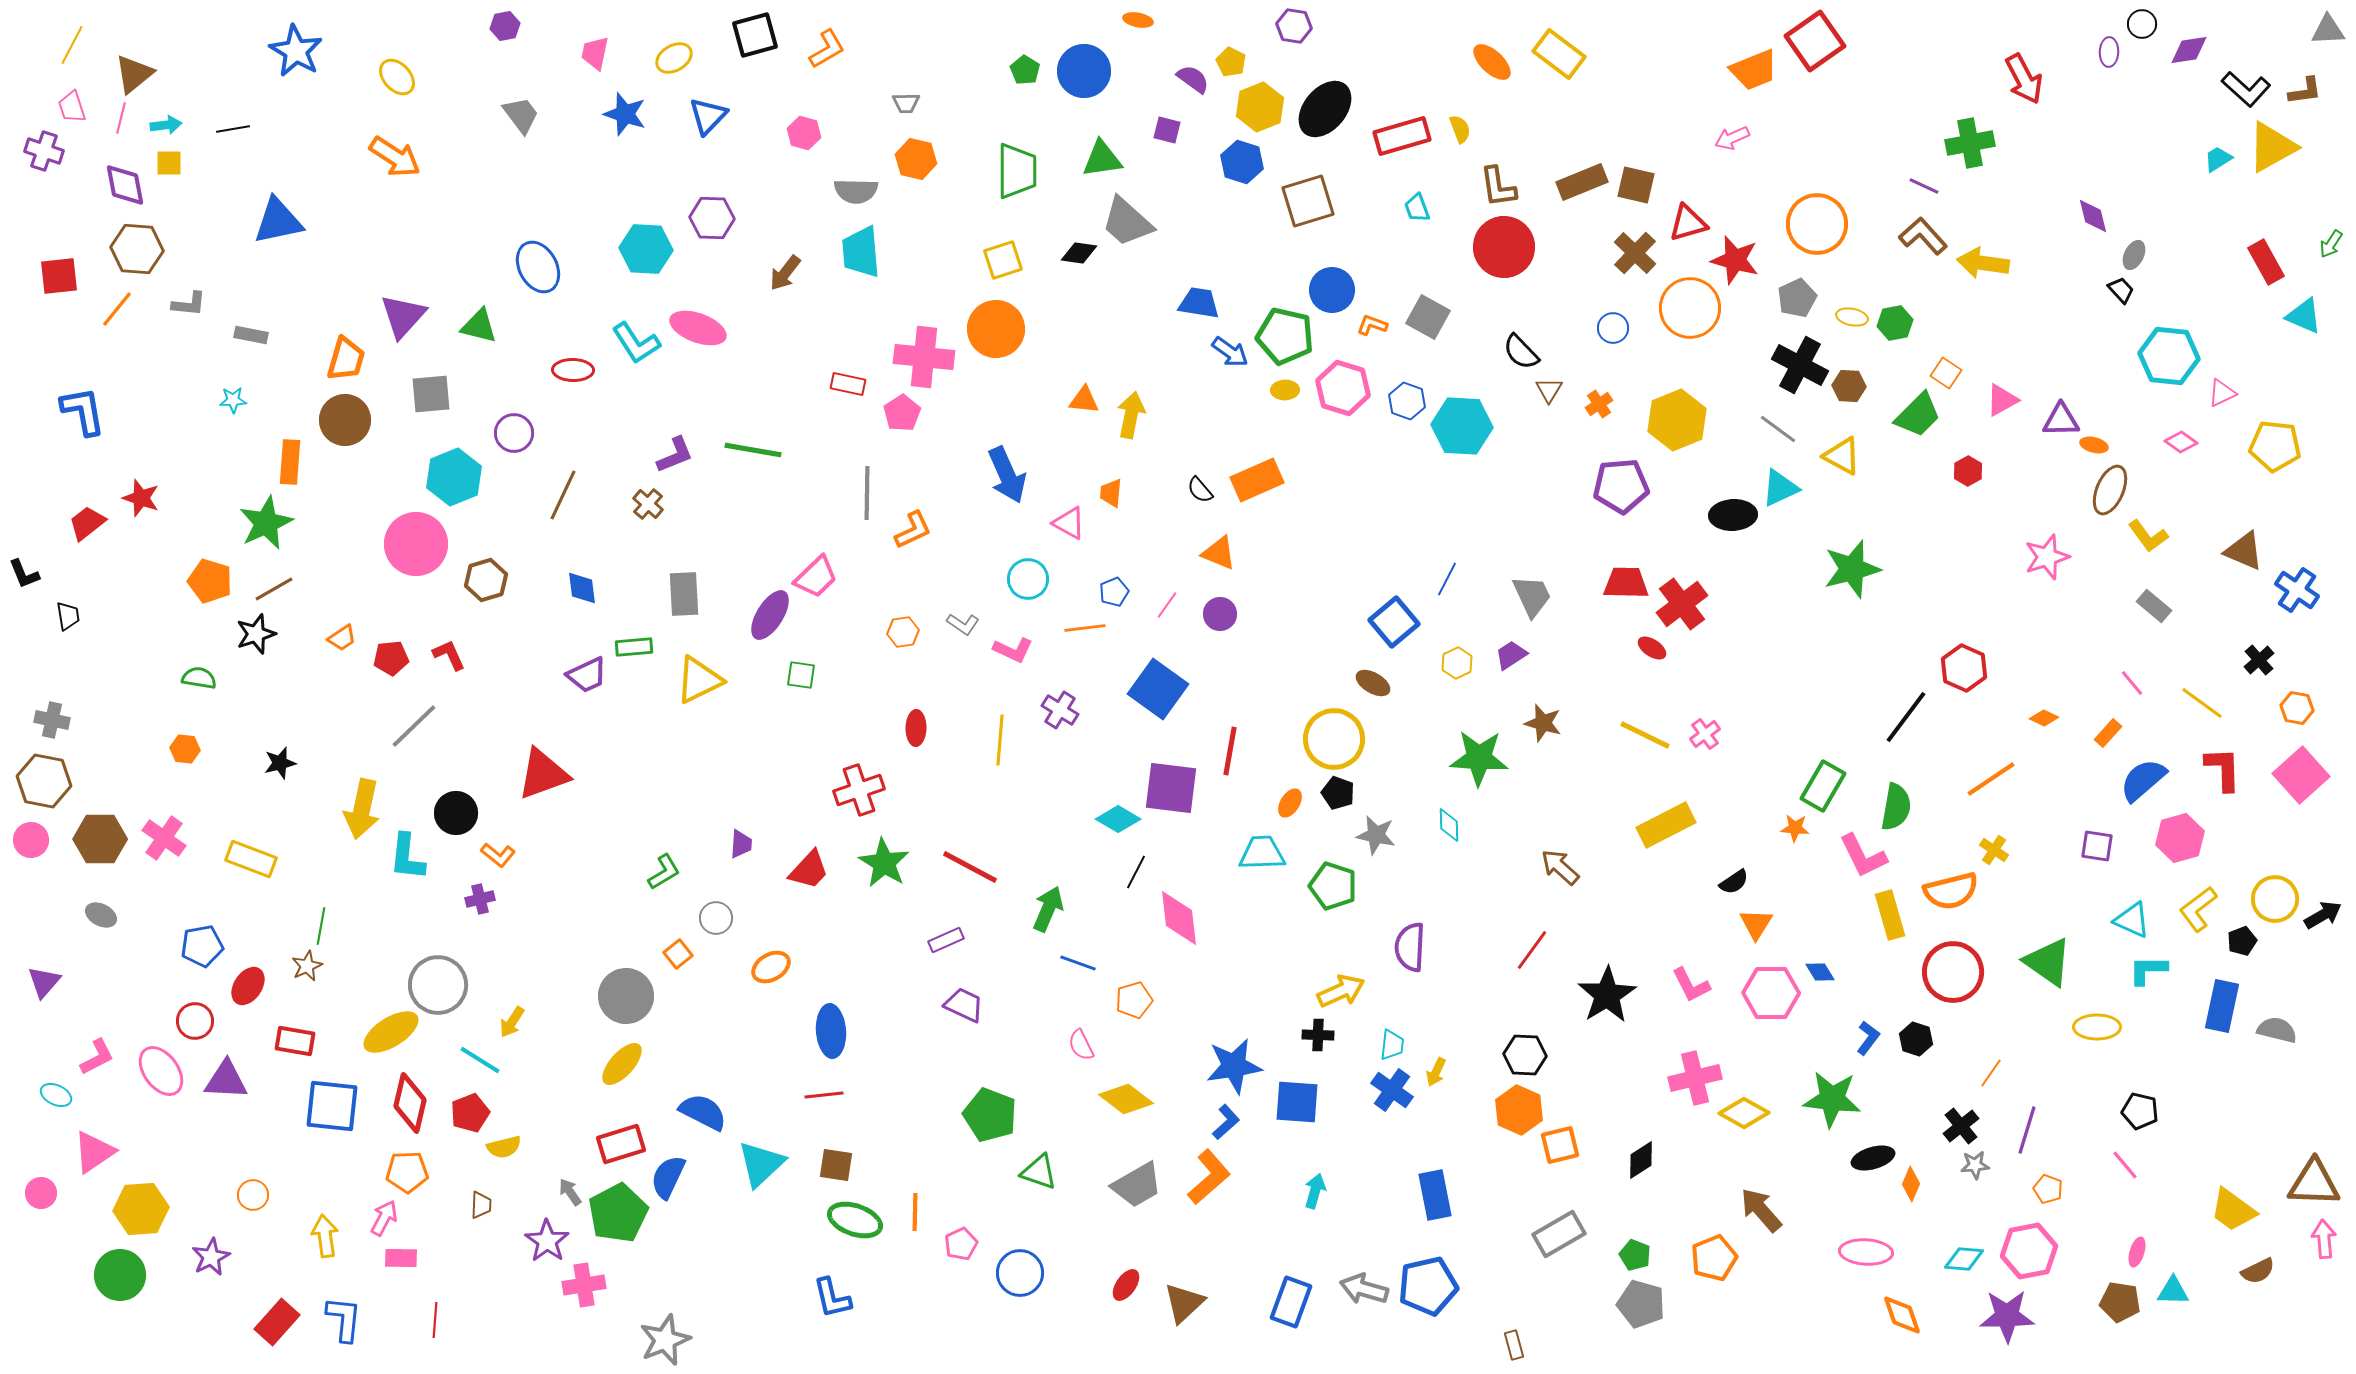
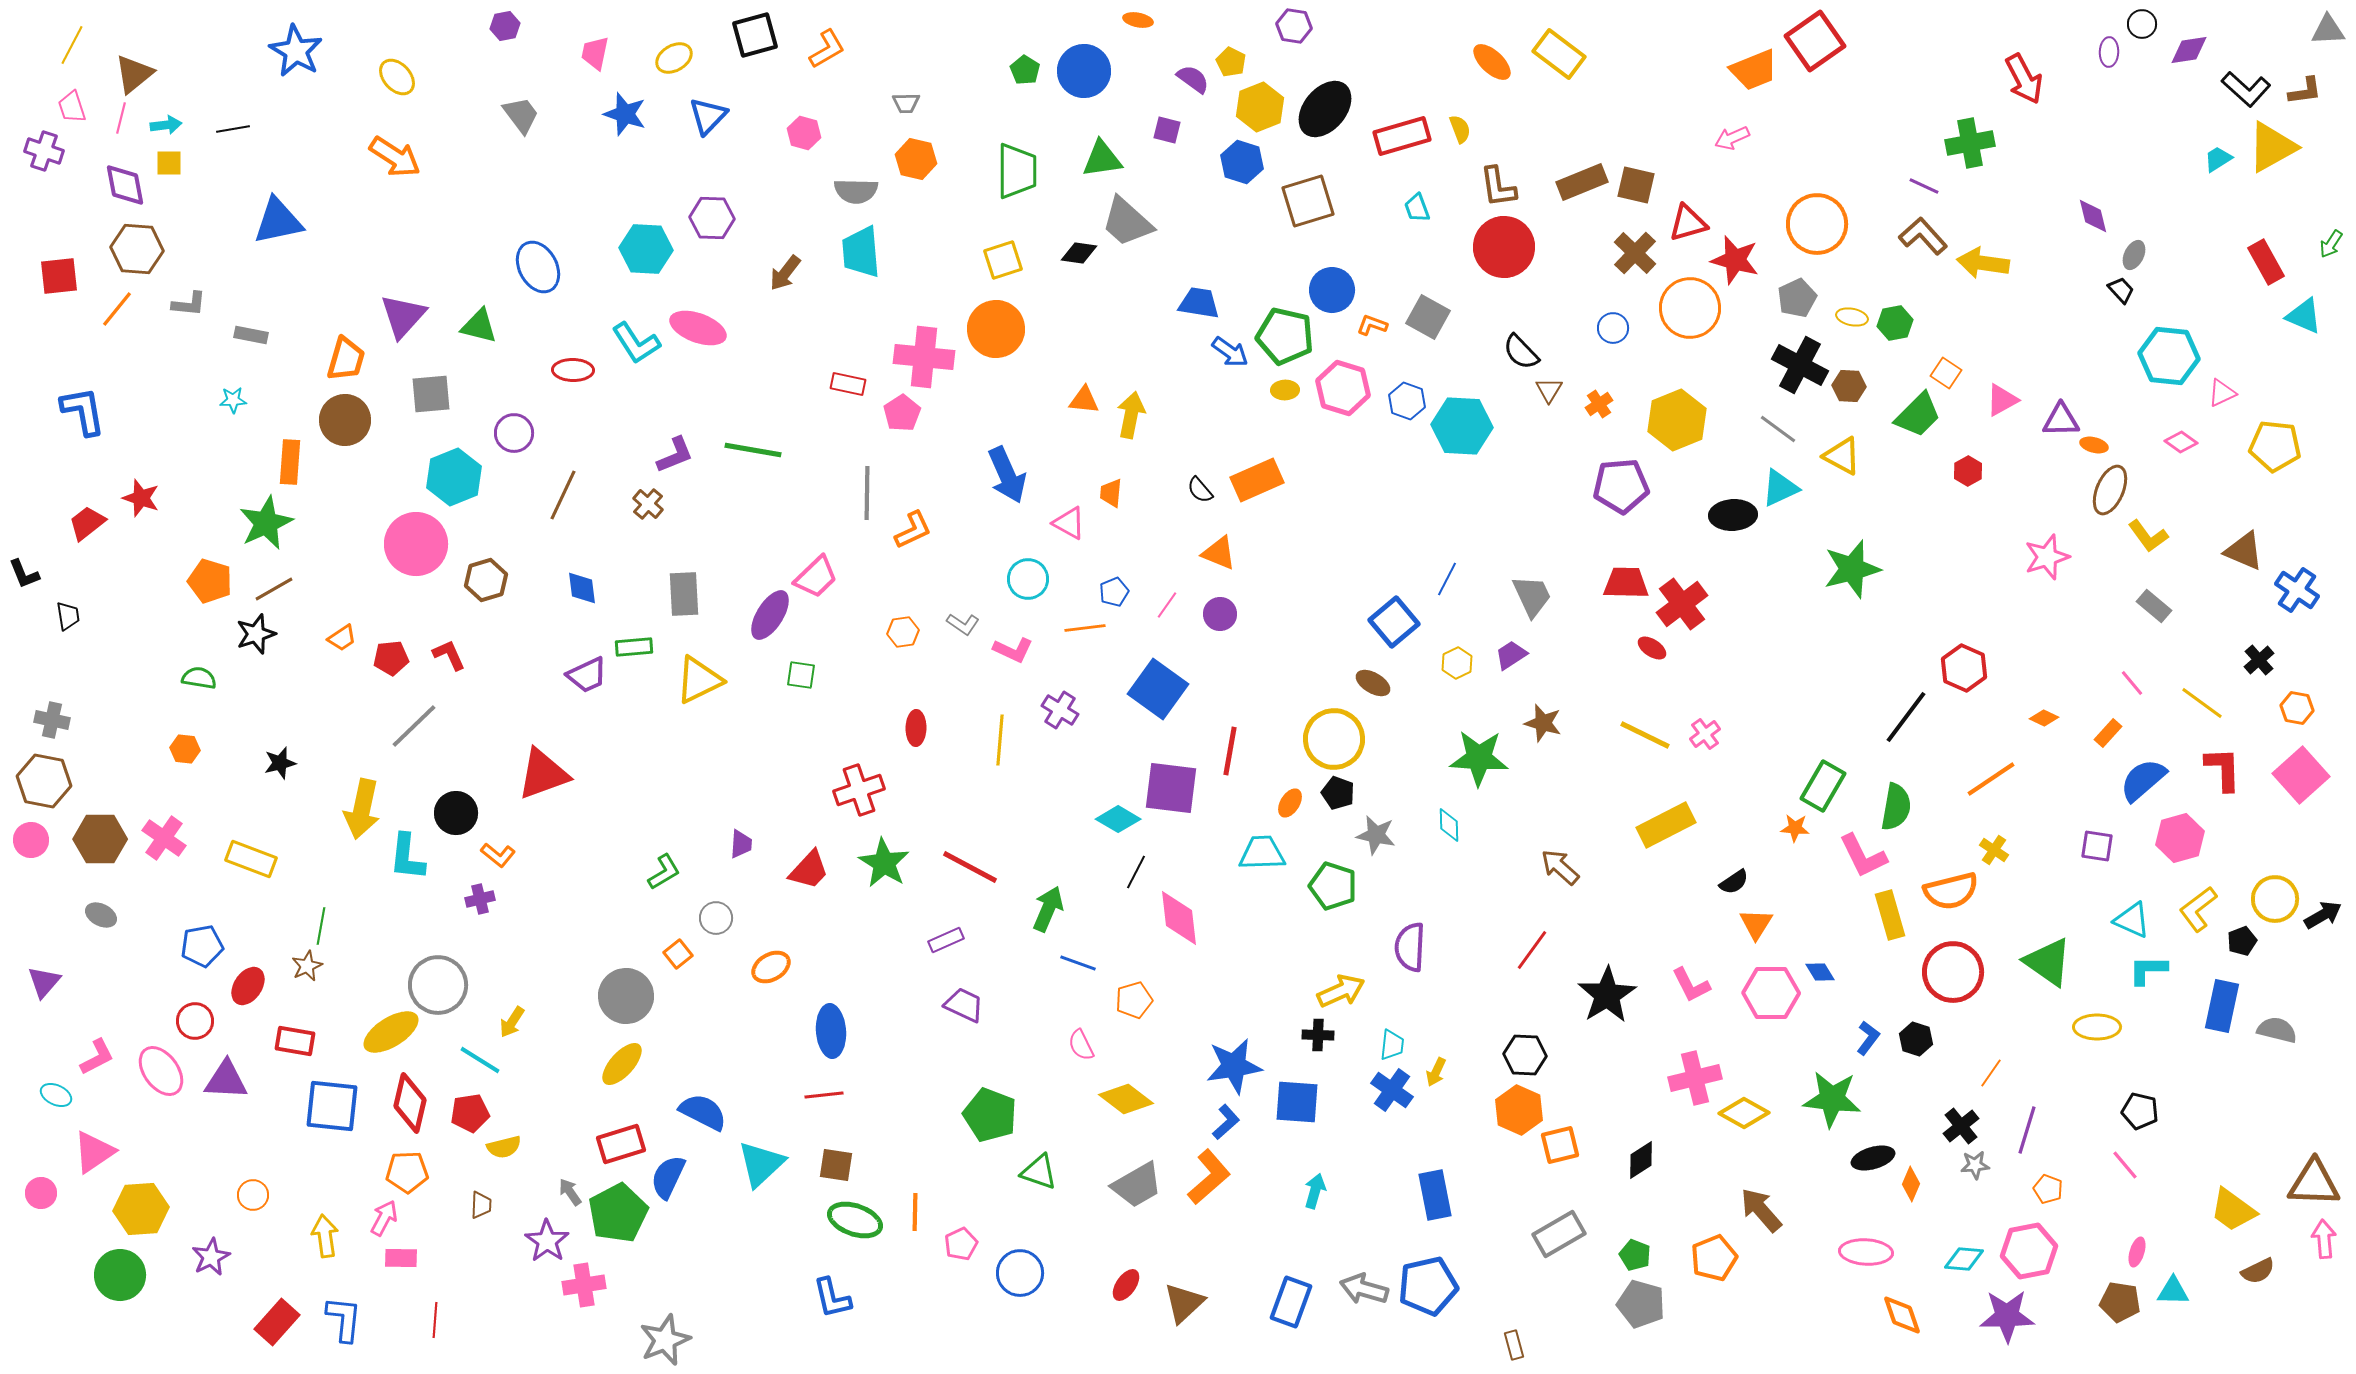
red pentagon at (470, 1113): rotated 12 degrees clockwise
